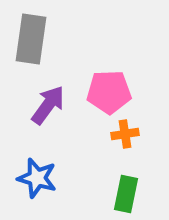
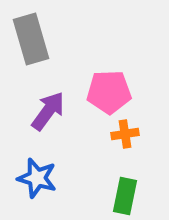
gray rectangle: rotated 24 degrees counterclockwise
purple arrow: moved 6 px down
green rectangle: moved 1 px left, 2 px down
